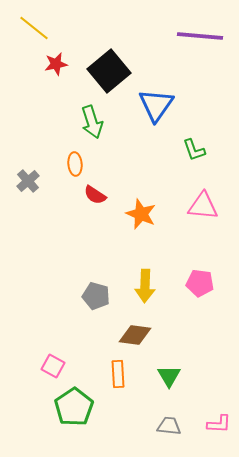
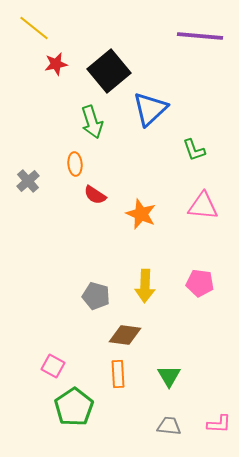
blue triangle: moved 6 px left, 4 px down; rotated 12 degrees clockwise
brown diamond: moved 10 px left
